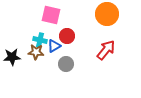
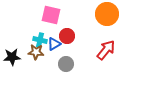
blue triangle: moved 2 px up
